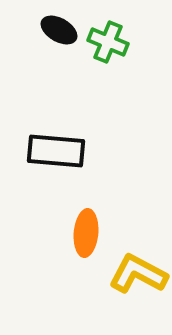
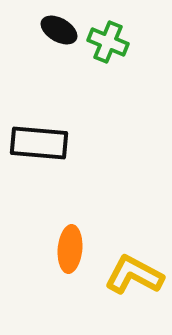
black rectangle: moved 17 px left, 8 px up
orange ellipse: moved 16 px left, 16 px down
yellow L-shape: moved 4 px left, 1 px down
